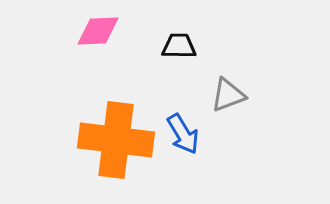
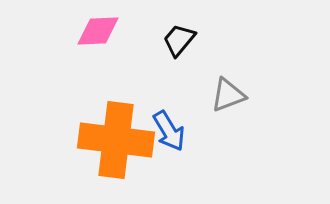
black trapezoid: moved 6 px up; rotated 51 degrees counterclockwise
blue arrow: moved 14 px left, 3 px up
